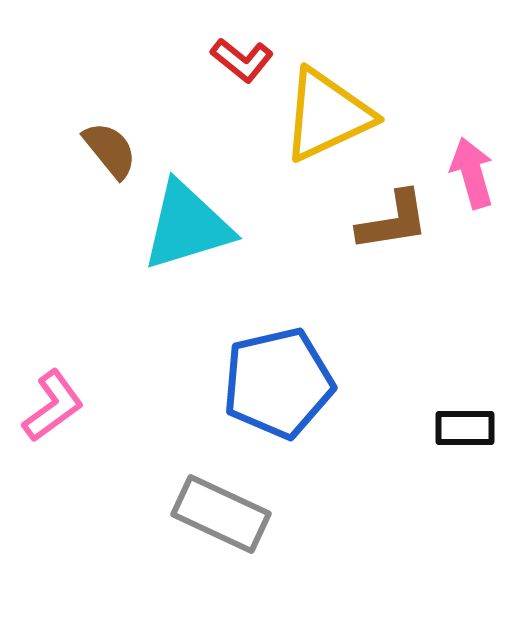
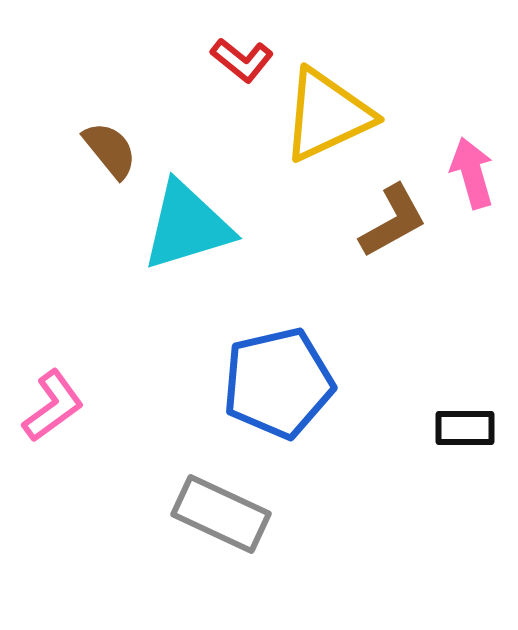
brown L-shape: rotated 20 degrees counterclockwise
